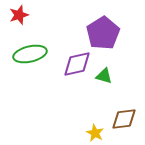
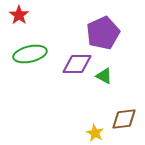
red star: rotated 18 degrees counterclockwise
purple pentagon: rotated 8 degrees clockwise
purple diamond: rotated 12 degrees clockwise
green triangle: rotated 12 degrees clockwise
